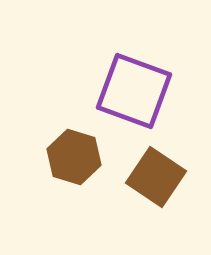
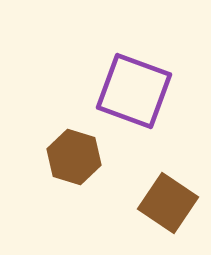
brown square: moved 12 px right, 26 px down
